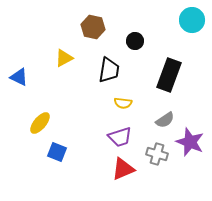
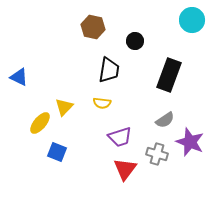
yellow triangle: moved 49 px down; rotated 18 degrees counterclockwise
yellow semicircle: moved 21 px left
red triangle: moved 2 px right; rotated 30 degrees counterclockwise
